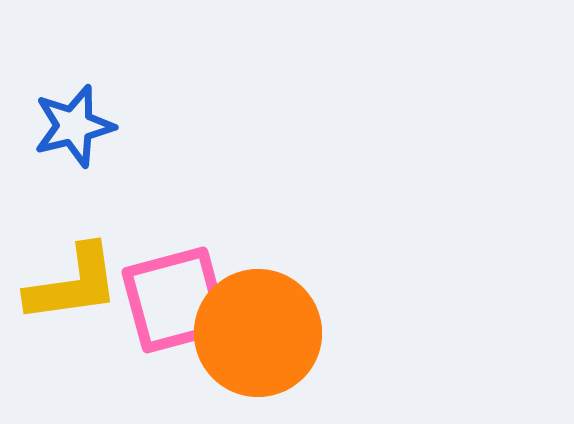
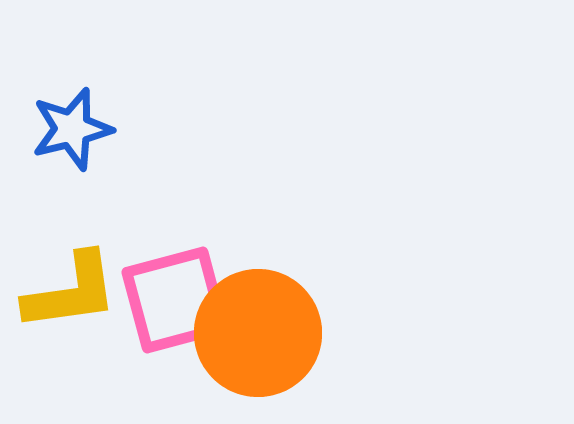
blue star: moved 2 px left, 3 px down
yellow L-shape: moved 2 px left, 8 px down
